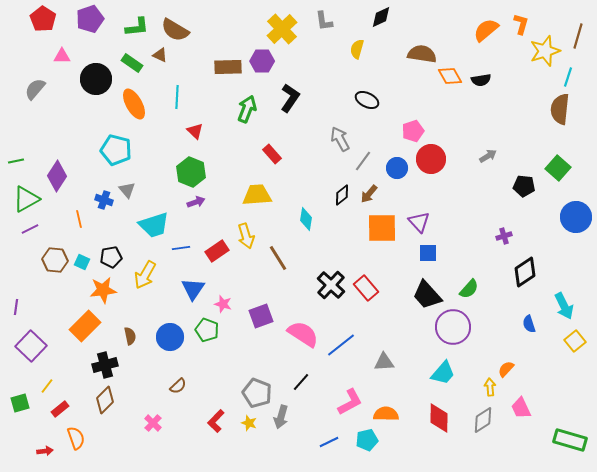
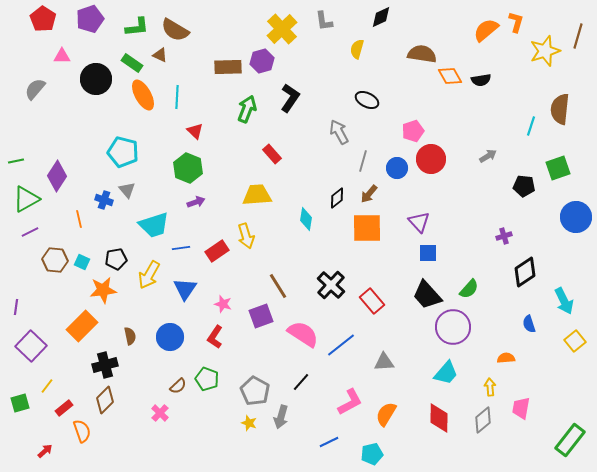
orange L-shape at (521, 24): moved 5 px left, 2 px up
purple hexagon at (262, 61): rotated 15 degrees counterclockwise
cyan line at (568, 77): moved 37 px left, 49 px down
orange ellipse at (134, 104): moved 9 px right, 9 px up
gray arrow at (340, 139): moved 1 px left, 7 px up
cyan pentagon at (116, 150): moved 7 px right, 2 px down
gray line at (363, 161): rotated 20 degrees counterclockwise
green square at (558, 168): rotated 30 degrees clockwise
green hexagon at (191, 172): moved 3 px left, 4 px up
black diamond at (342, 195): moved 5 px left, 3 px down
orange square at (382, 228): moved 15 px left
purple line at (30, 229): moved 3 px down
black pentagon at (111, 257): moved 5 px right, 2 px down
brown line at (278, 258): moved 28 px down
yellow arrow at (145, 275): moved 4 px right
red rectangle at (366, 288): moved 6 px right, 13 px down
blue triangle at (193, 289): moved 8 px left
cyan arrow at (564, 306): moved 5 px up
orange rectangle at (85, 326): moved 3 px left
green pentagon at (207, 330): moved 49 px down
orange semicircle at (506, 369): moved 11 px up; rotated 42 degrees clockwise
cyan trapezoid at (443, 373): moved 3 px right
gray pentagon at (257, 393): moved 2 px left, 2 px up; rotated 8 degrees clockwise
pink trapezoid at (521, 408): rotated 35 degrees clockwise
red rectangle at (60, 409): moved 4 px right, 1 px up
orange semicircle at (386, 414): rotated 60 degrees counterclockwise
gray diamond at (483, 420): rotated 8 degrees counterclockwise
red L-shape at (216, 421): moved 1 px left, 84 px up; rotated 10 degrees counterclockwise
pink cross at (153, 423): moved 7 px right, 10 px up
orange semicircle at (76, 438): moved 6 px right, 7 px up
cyan pentagon at (367, 440): moved 5 px right, 14 px down
green rectangle at (570, 440): rotated 68 degrees counterclockwise
red arrow at (45, 451): rotated 35 degrees counterclockwise
